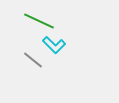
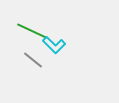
green line: moved 7 px left, 10 px down
